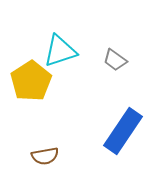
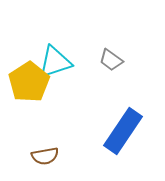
cyan triangle: moved 5 px left, 11 px down
gray trapezoid: moved 4 px left
yellow pentagon: moved 2 px left, 1 px down
